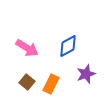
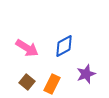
blue diamond: moved 4 px left
orange rectangle: moved 1 px right
